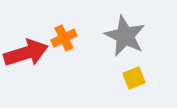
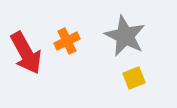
orange cross: moved 3 px right, 3 px down
red arrow: rotated 78 degrees clockwise
